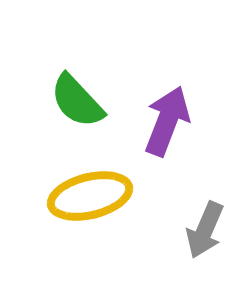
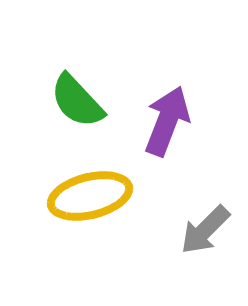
gray arrow: rotated 22 degrees clockwise
